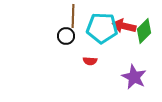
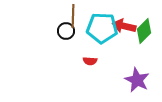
black circle: moved 5 px up
purple star: moved 3 px right, 3 px down
